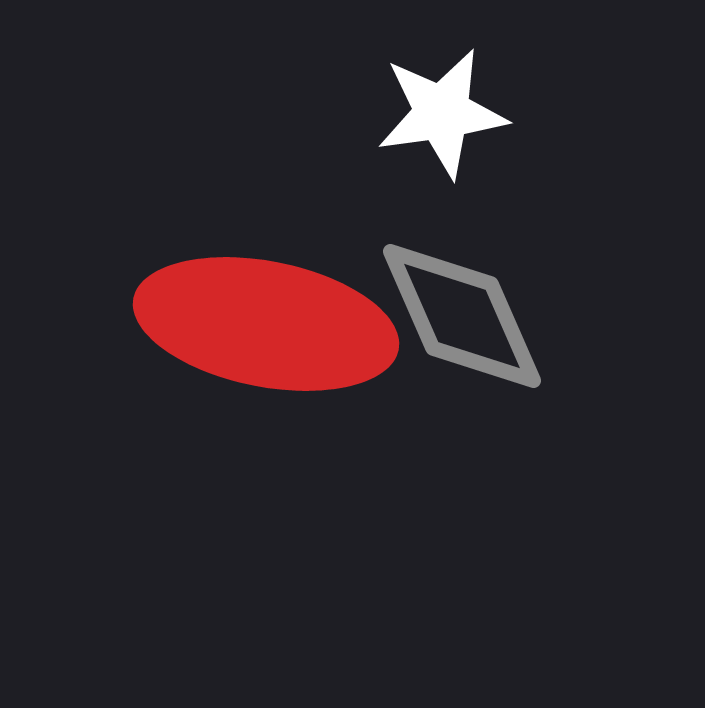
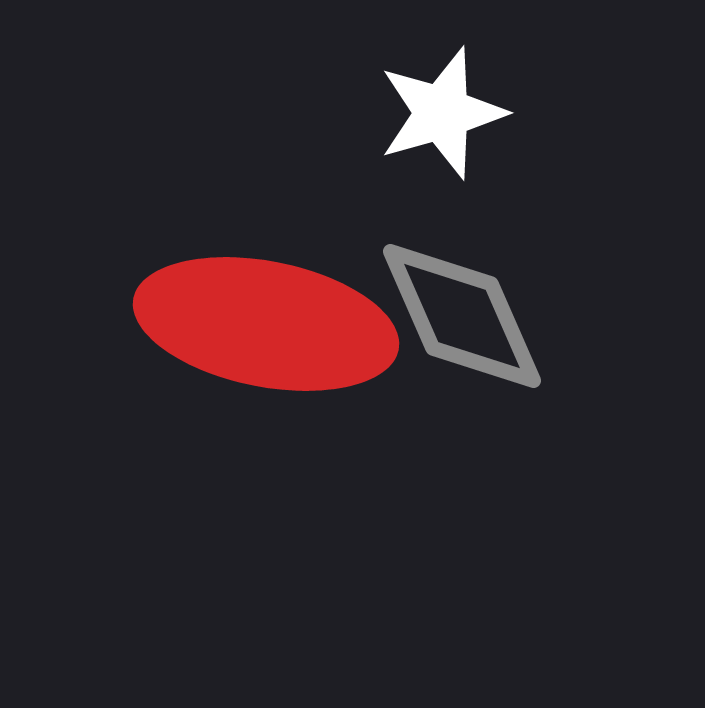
white star: rotated 8 degrees counterclockwise
